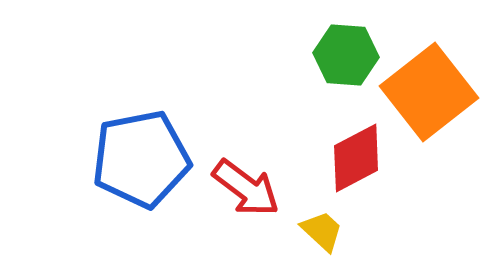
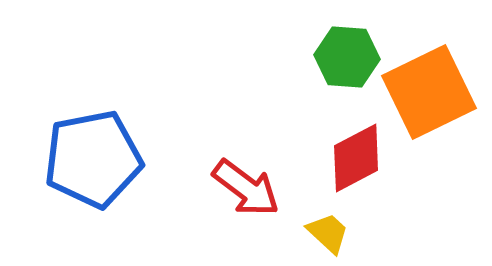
green hexagon: moved 1 px right, 2 px down
orange square: rotated 12 degrees clockwise
blue pentagon: moved 48 px left
yellow trapezoid: moved 6 px right, 2 px down
